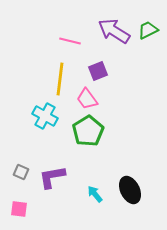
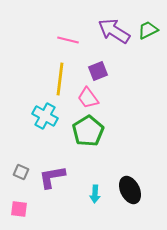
pink line: moved 2 px left, 1 px up
pink trapezoid: moved 1 px right, 1 px up
cyan arrow: rotated 138 degrees counterclockwise
